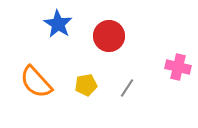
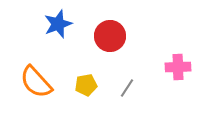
blue star: rotated 20 degrees clockwise
red circle: moved 1 px right
pink cross: rotated 15 degrees counterclockwise
